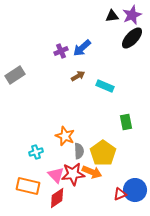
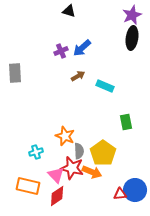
black triangle: moved 43 px left, 5 px up; rotated 24 degrees clockwise
black ellipse: rotated 35 degrees counterclockwise
gray rectangle: moved 2 px up; rotated 60 degrees counterclockwise
red star: moved 1 px left, 6 px up; rotated 20 degrees clockwise
red triangle: rotated 16 degrees clockwise
red diamond: moved 2 px up
